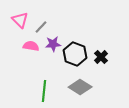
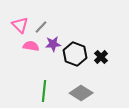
pink triangle: moved 5 px down
gray diamond: moved 1 px right, 6 px down
